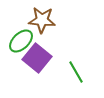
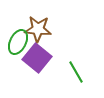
brown star: moved 4 px left, 9 px down
green ellipse: moved 3 px left, 1 px down; rotated 20 degrees counterclockwise
